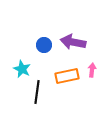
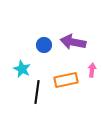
orange rectangle: moved 1 px left, 4 px down
